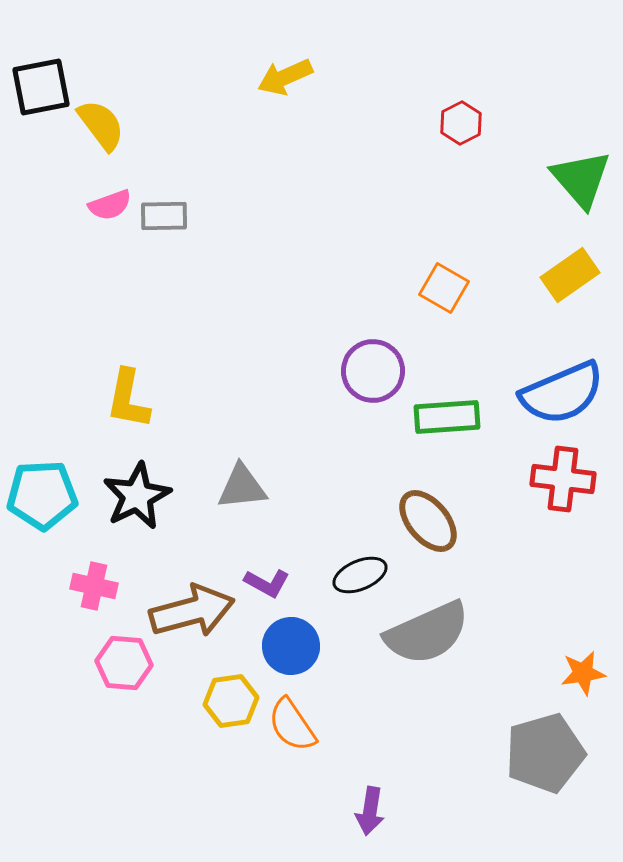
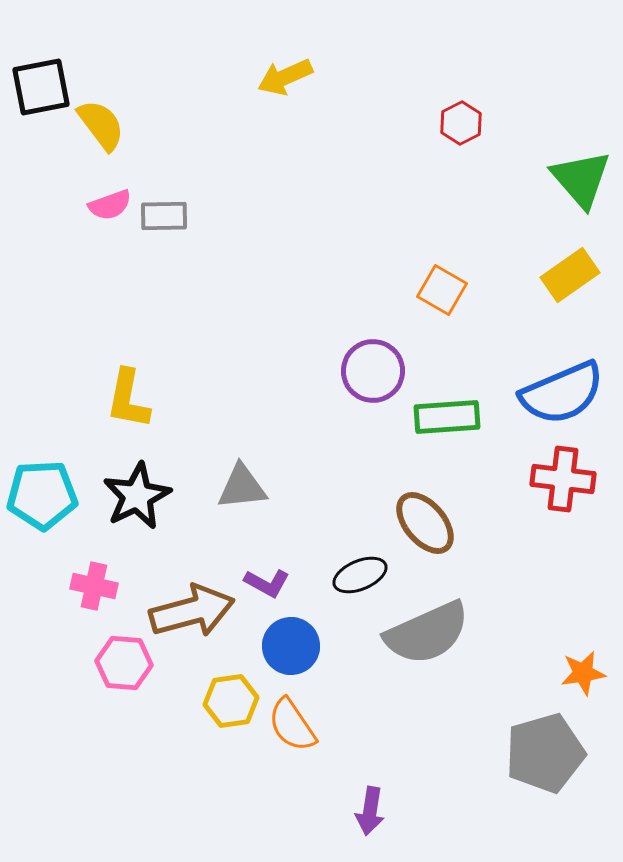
orange square: moved 2 px left, 2 px down
brown ellipse: moved 3 px left, 2 px down
